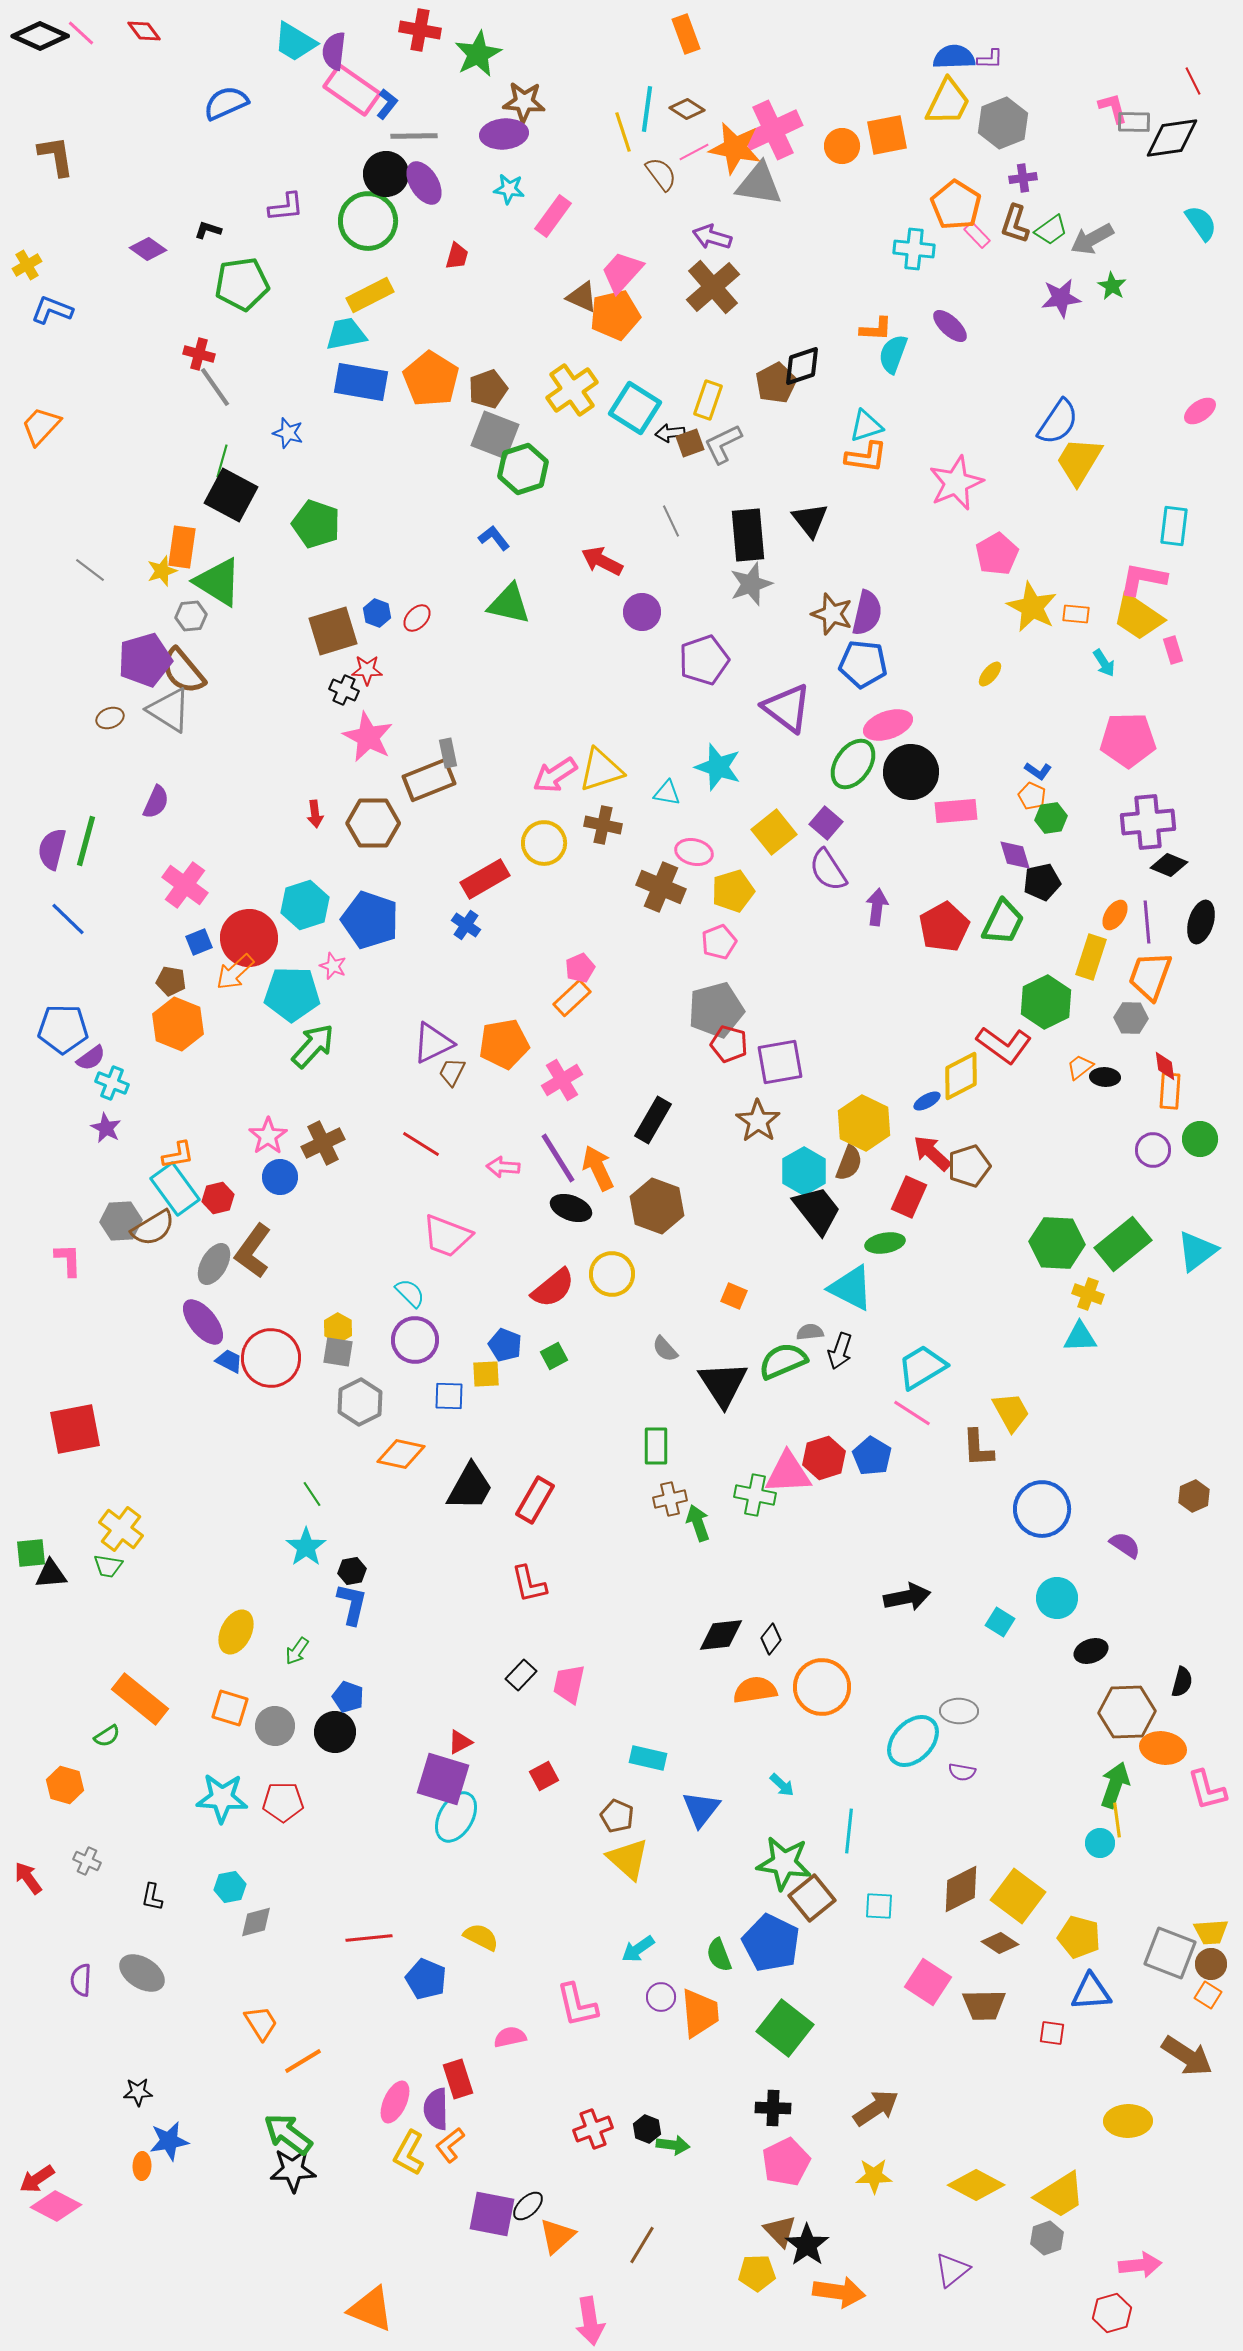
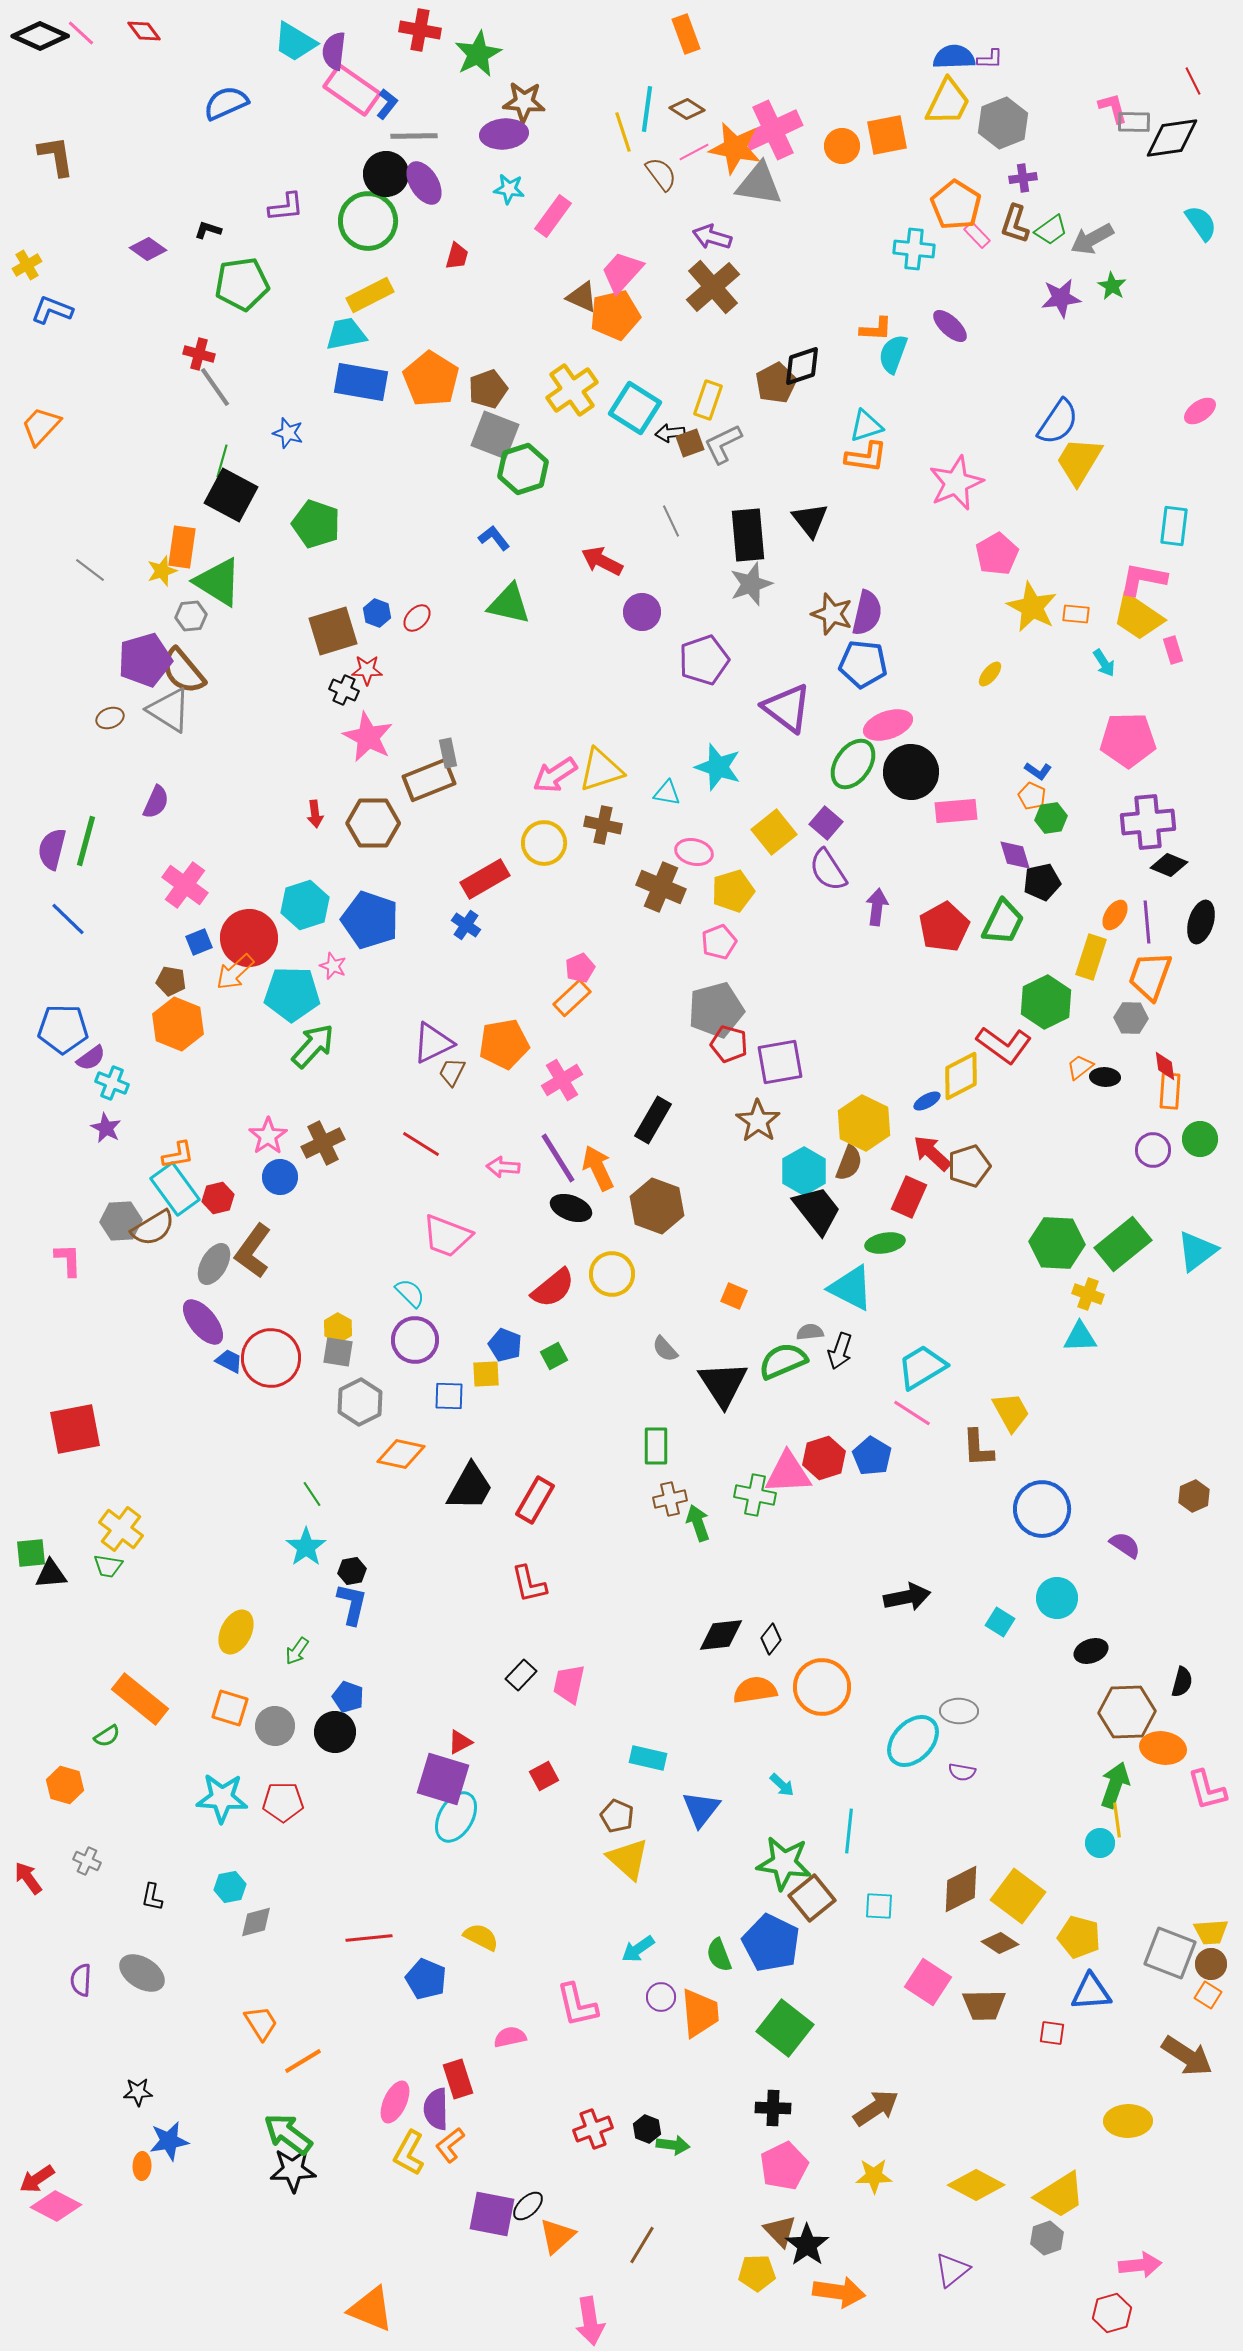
pink pentagon at (786, 2162): moved 2 px left, 4 px down
